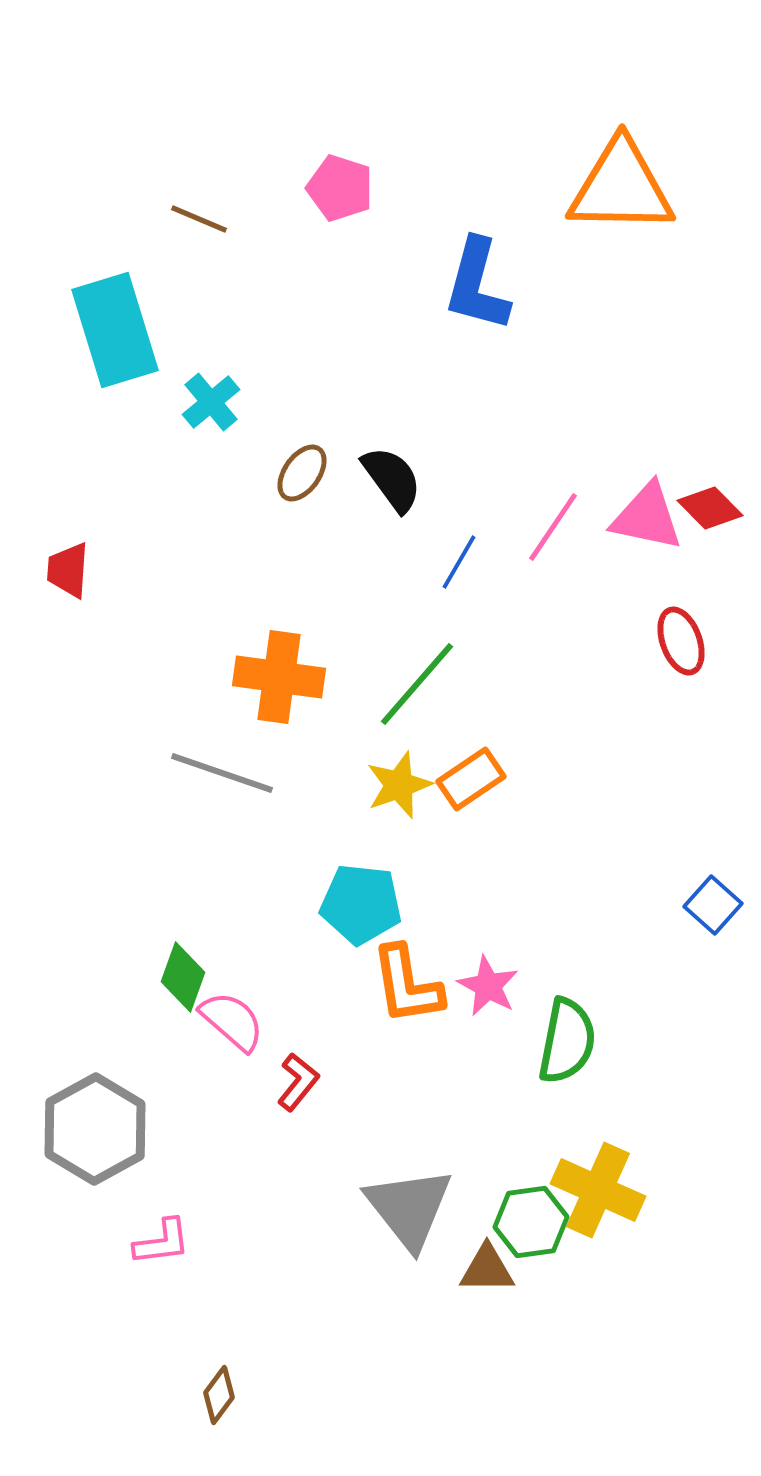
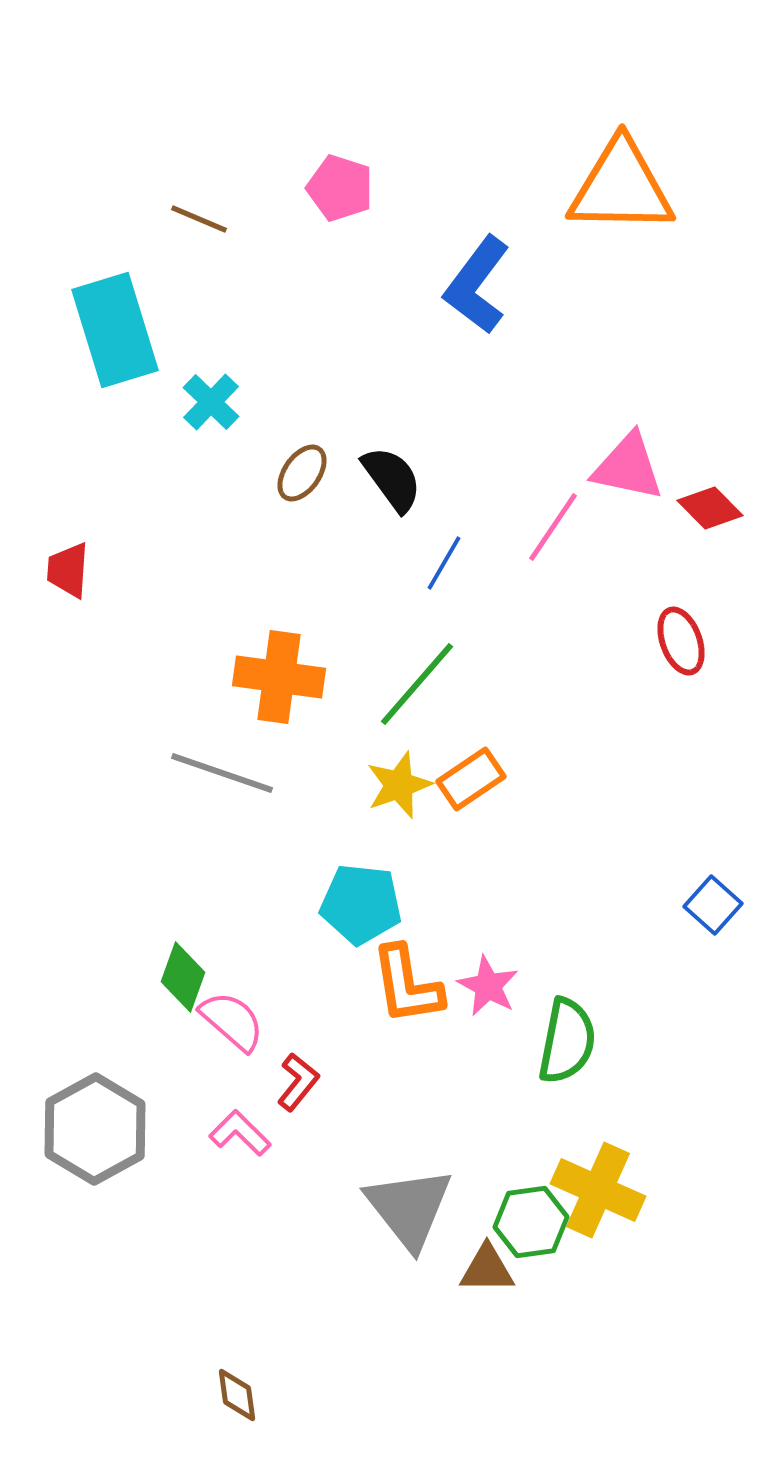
blue L-shape: rotated 22 degrees clockwise
cyan cross: rotated 6 degrees counterclockwise
pink triangle: moved 19 px left, 50 px up
blue line: moved 15 px left, 1 px down
pink L-shape: moved 78 px right, 109 px up; rotated 128 degrees counterclockwise
brown diamond: moved 18 px right; rotated 44 degrees counterclockwise
